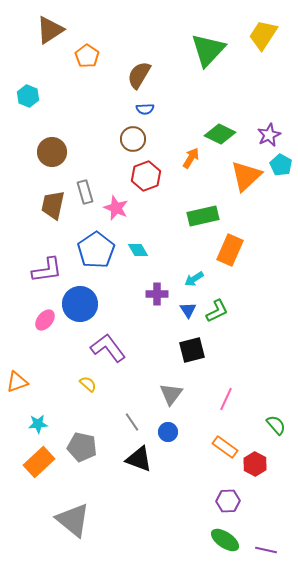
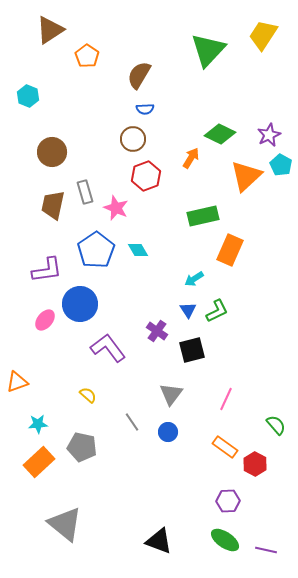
purple cross at (157, 294): moved 37 px down; rotated 35 degrees clockwise
yellow semicircle at (88, 384): moved 11 px down
black triangle at (139, 459): moved 20 px right, 82 px down
gray triangle at (73, 520): moved 8 px left, 4 px down
